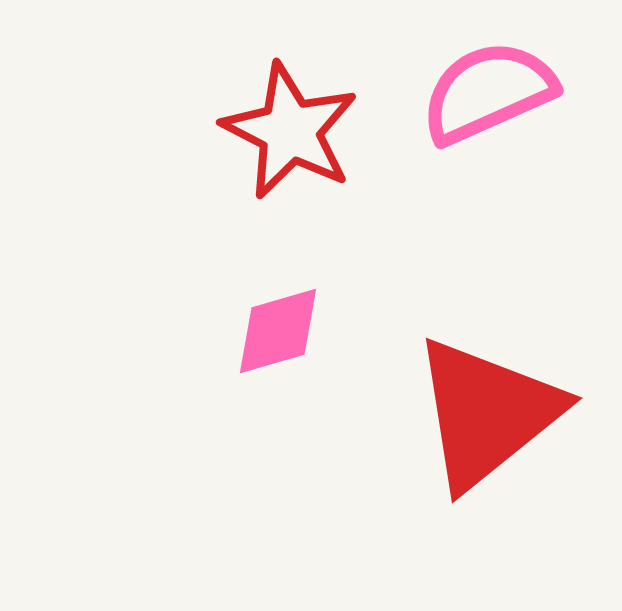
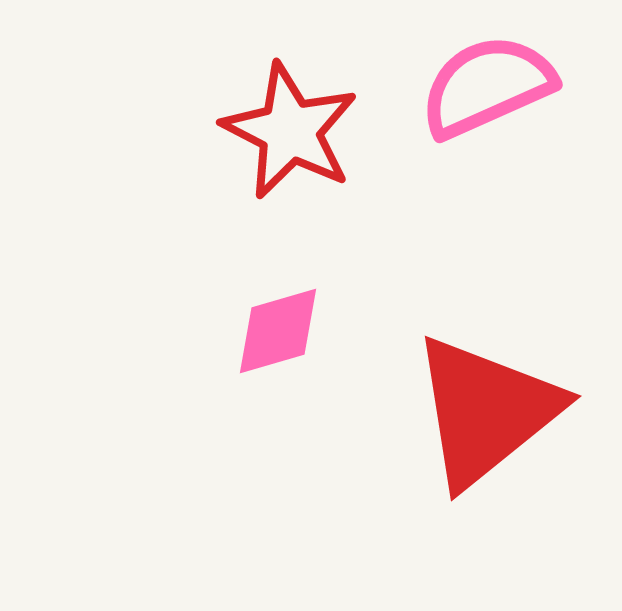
pink semicircle: moved 1 px left, 6 px up
red triangle: moved 1 px left, 2 px up
